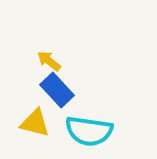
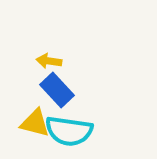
yellow arrow: rotated 30 degrees counterclockwise
cyan semicircle: moved 20 px left
